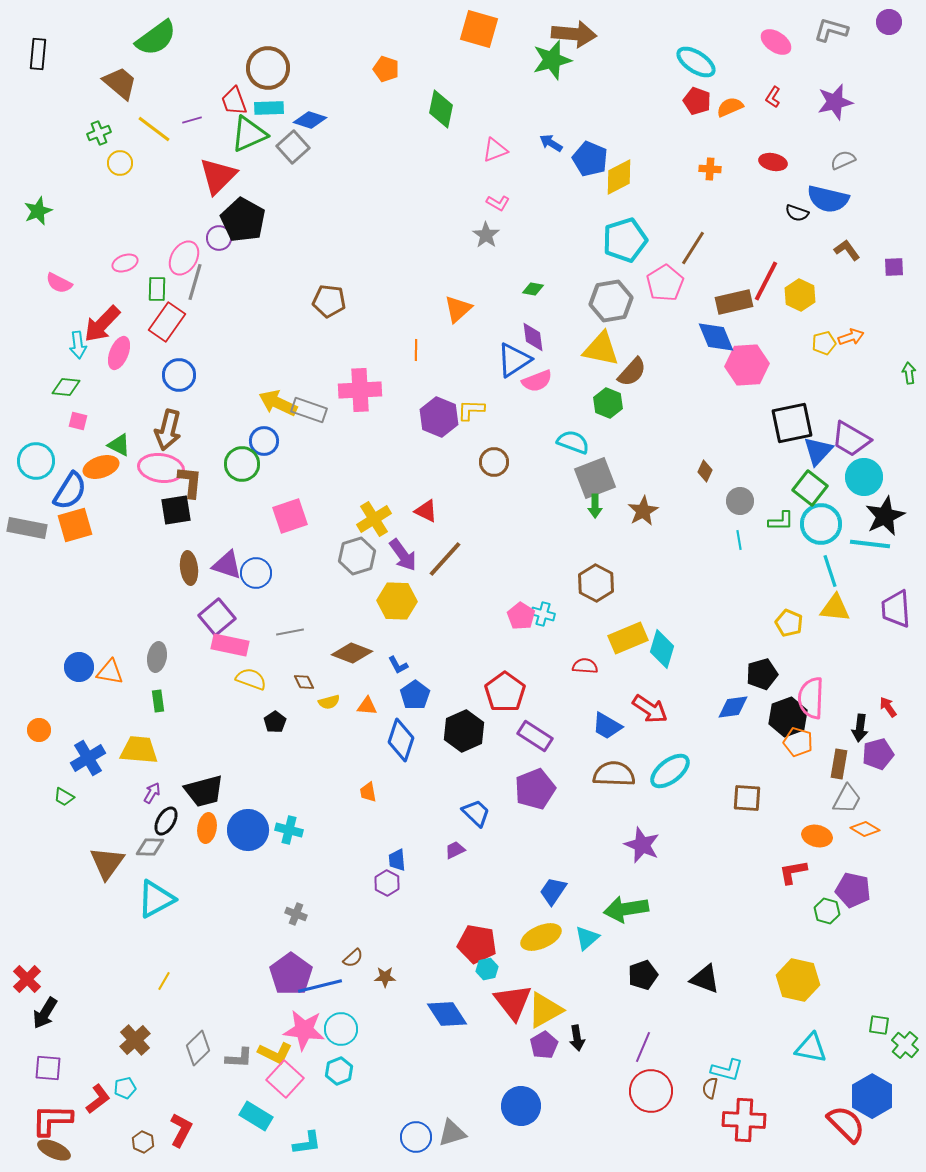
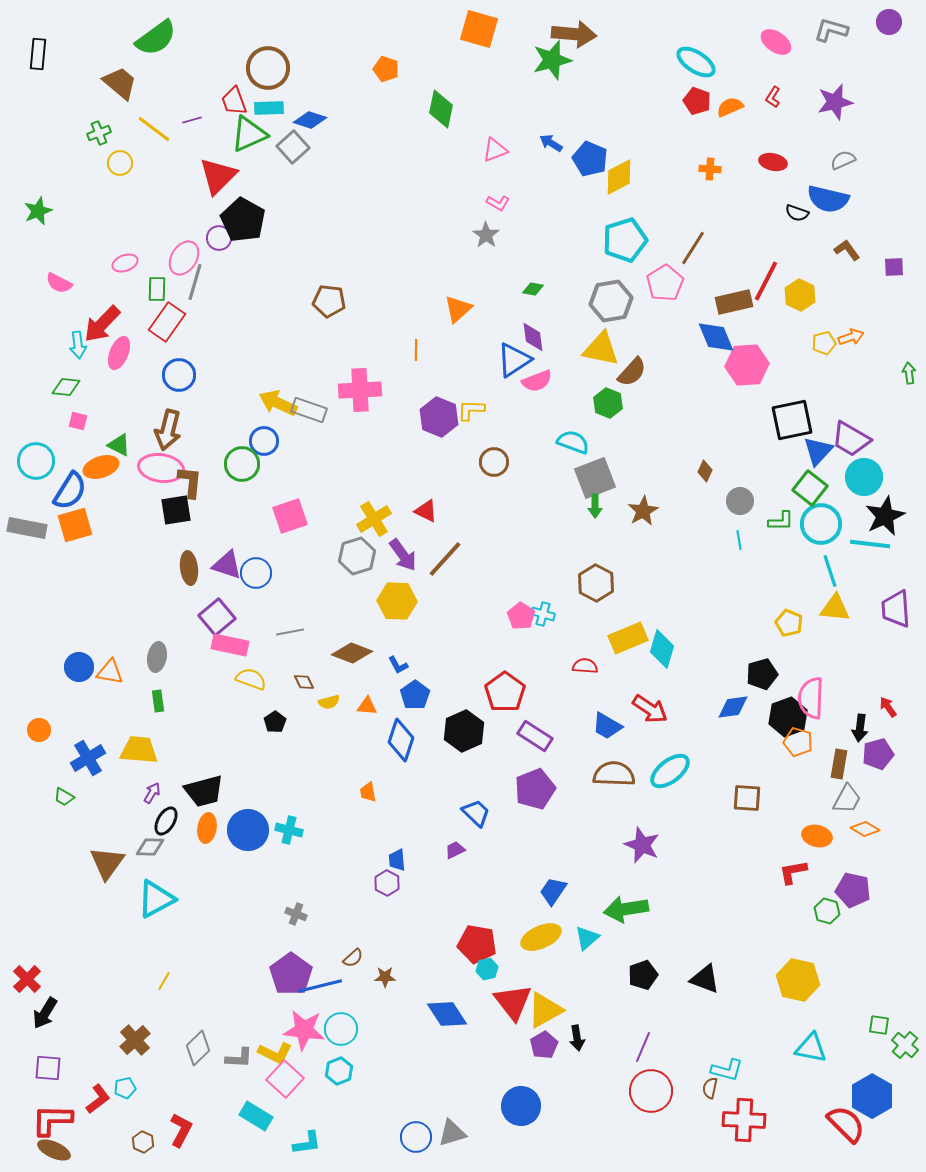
black square at (792, 423): moved 3 px up
